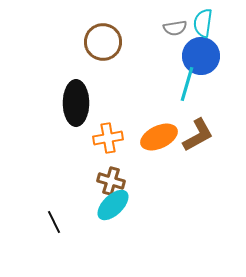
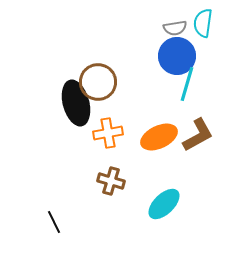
brown circle: moved 5 px left, 40 px down
blue circle: moved 24 px left
black ellipse: rotated 15 degrees counterclockwise
orange cross: moved 5 px up
cyan ellipse: moved 51 px right, 1 px up
